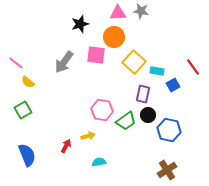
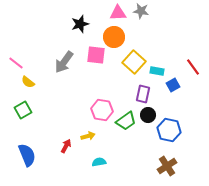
brown cross: moved 4 px up
